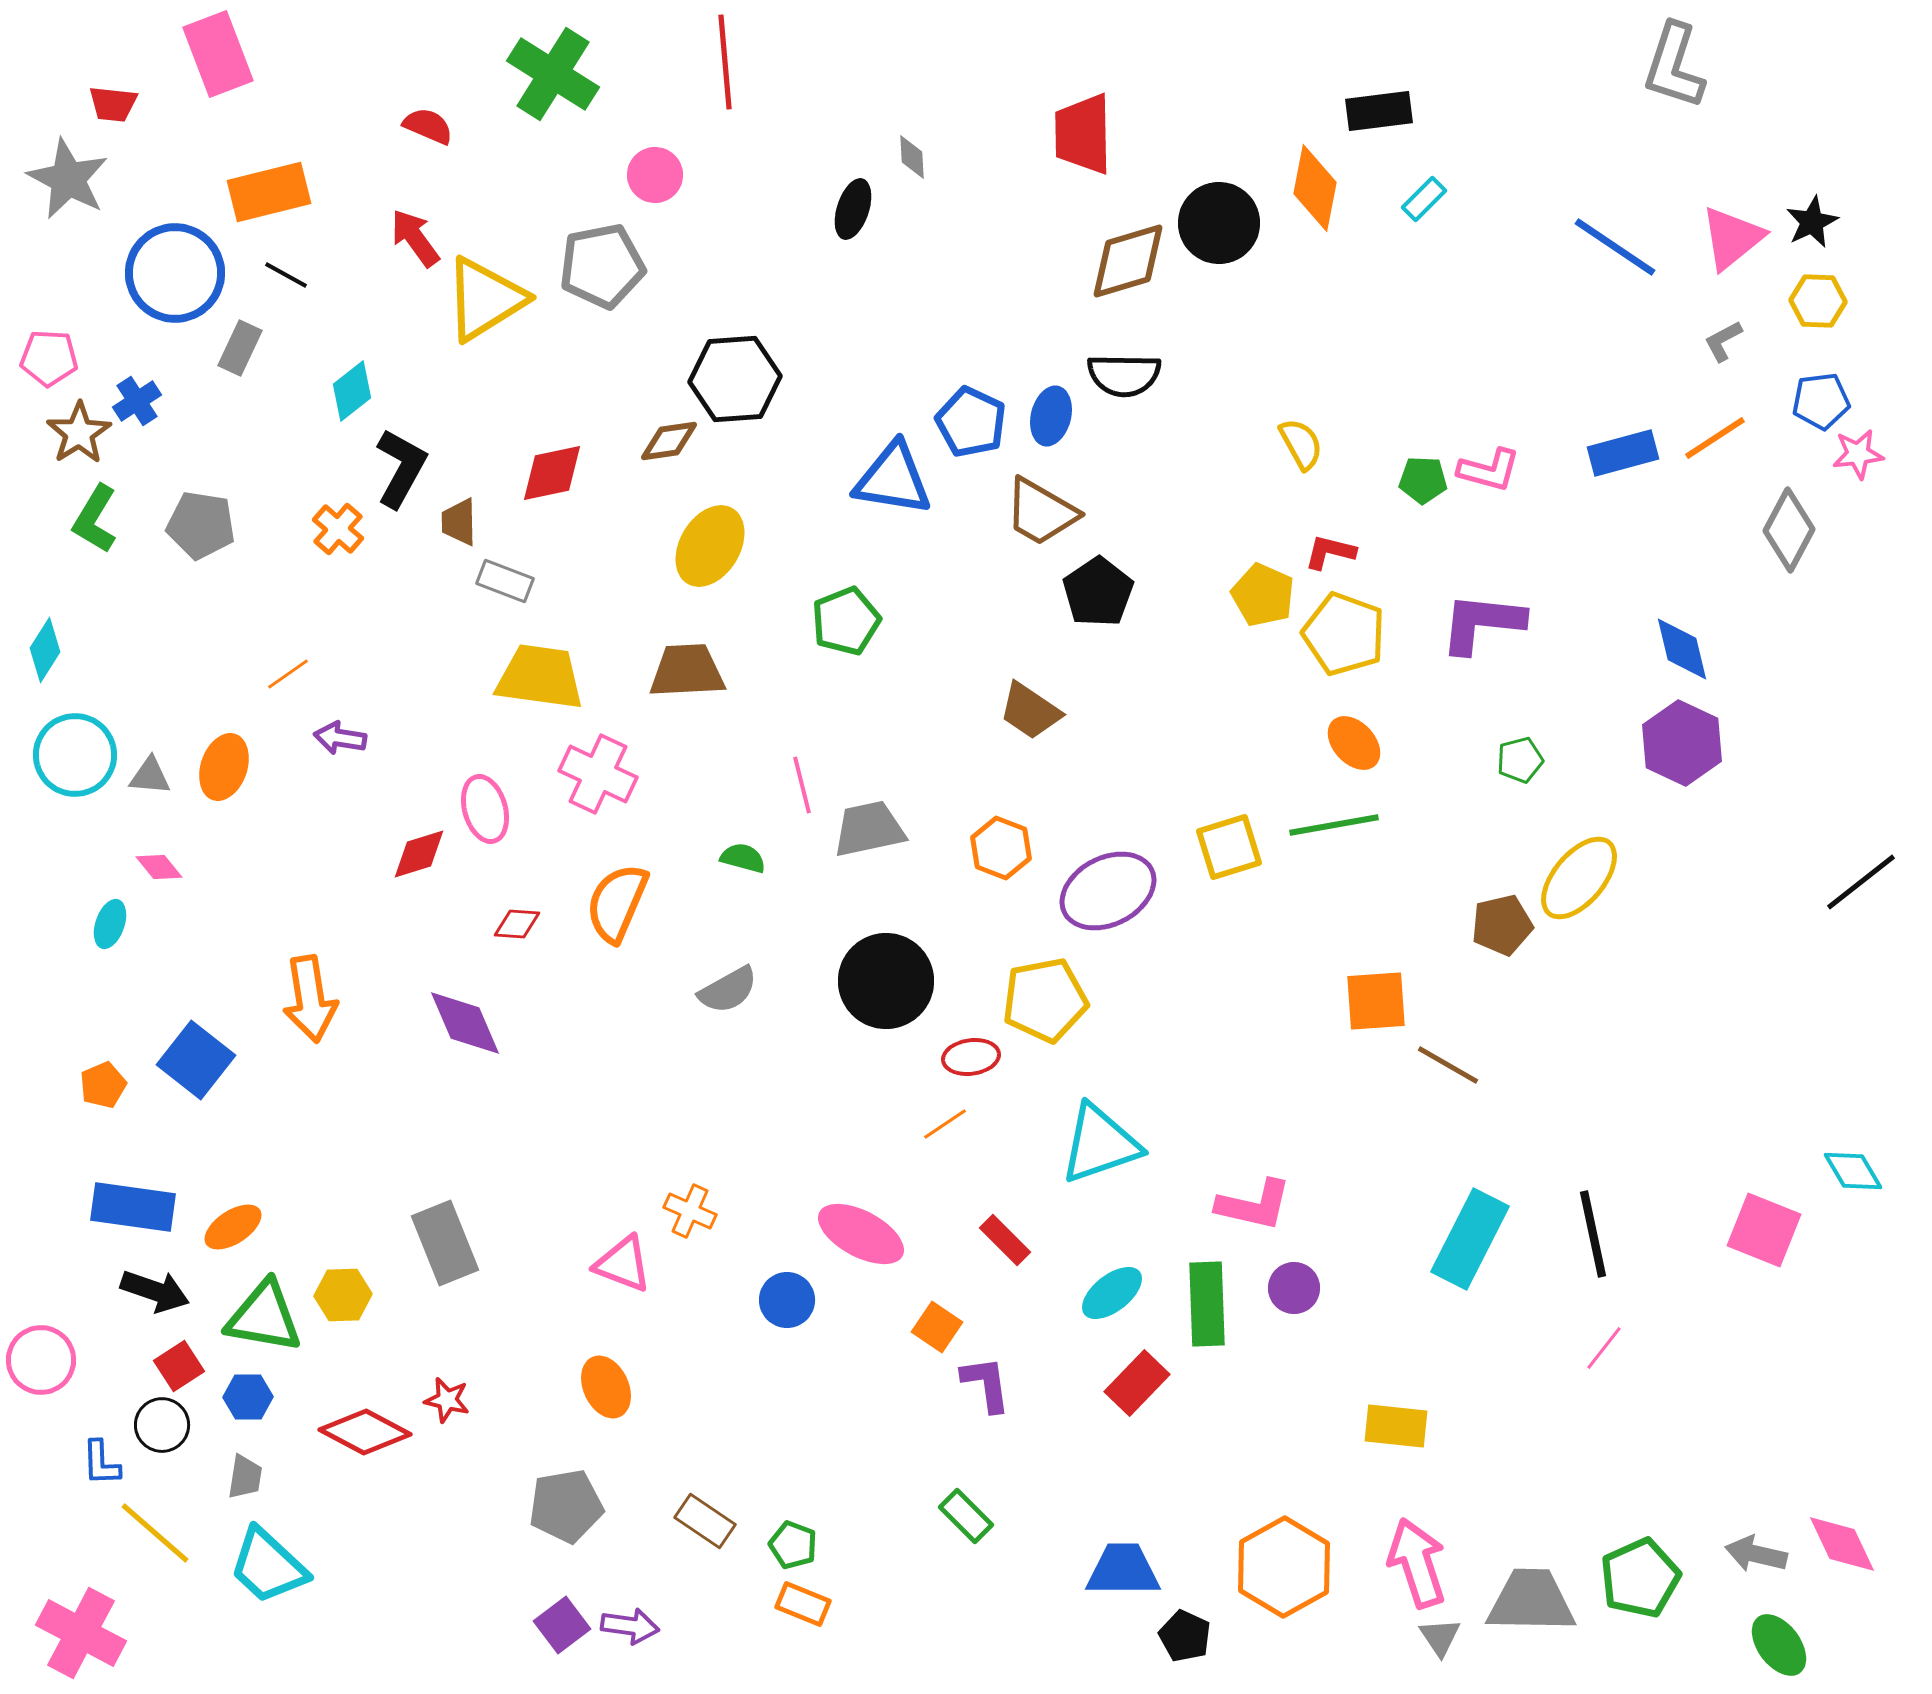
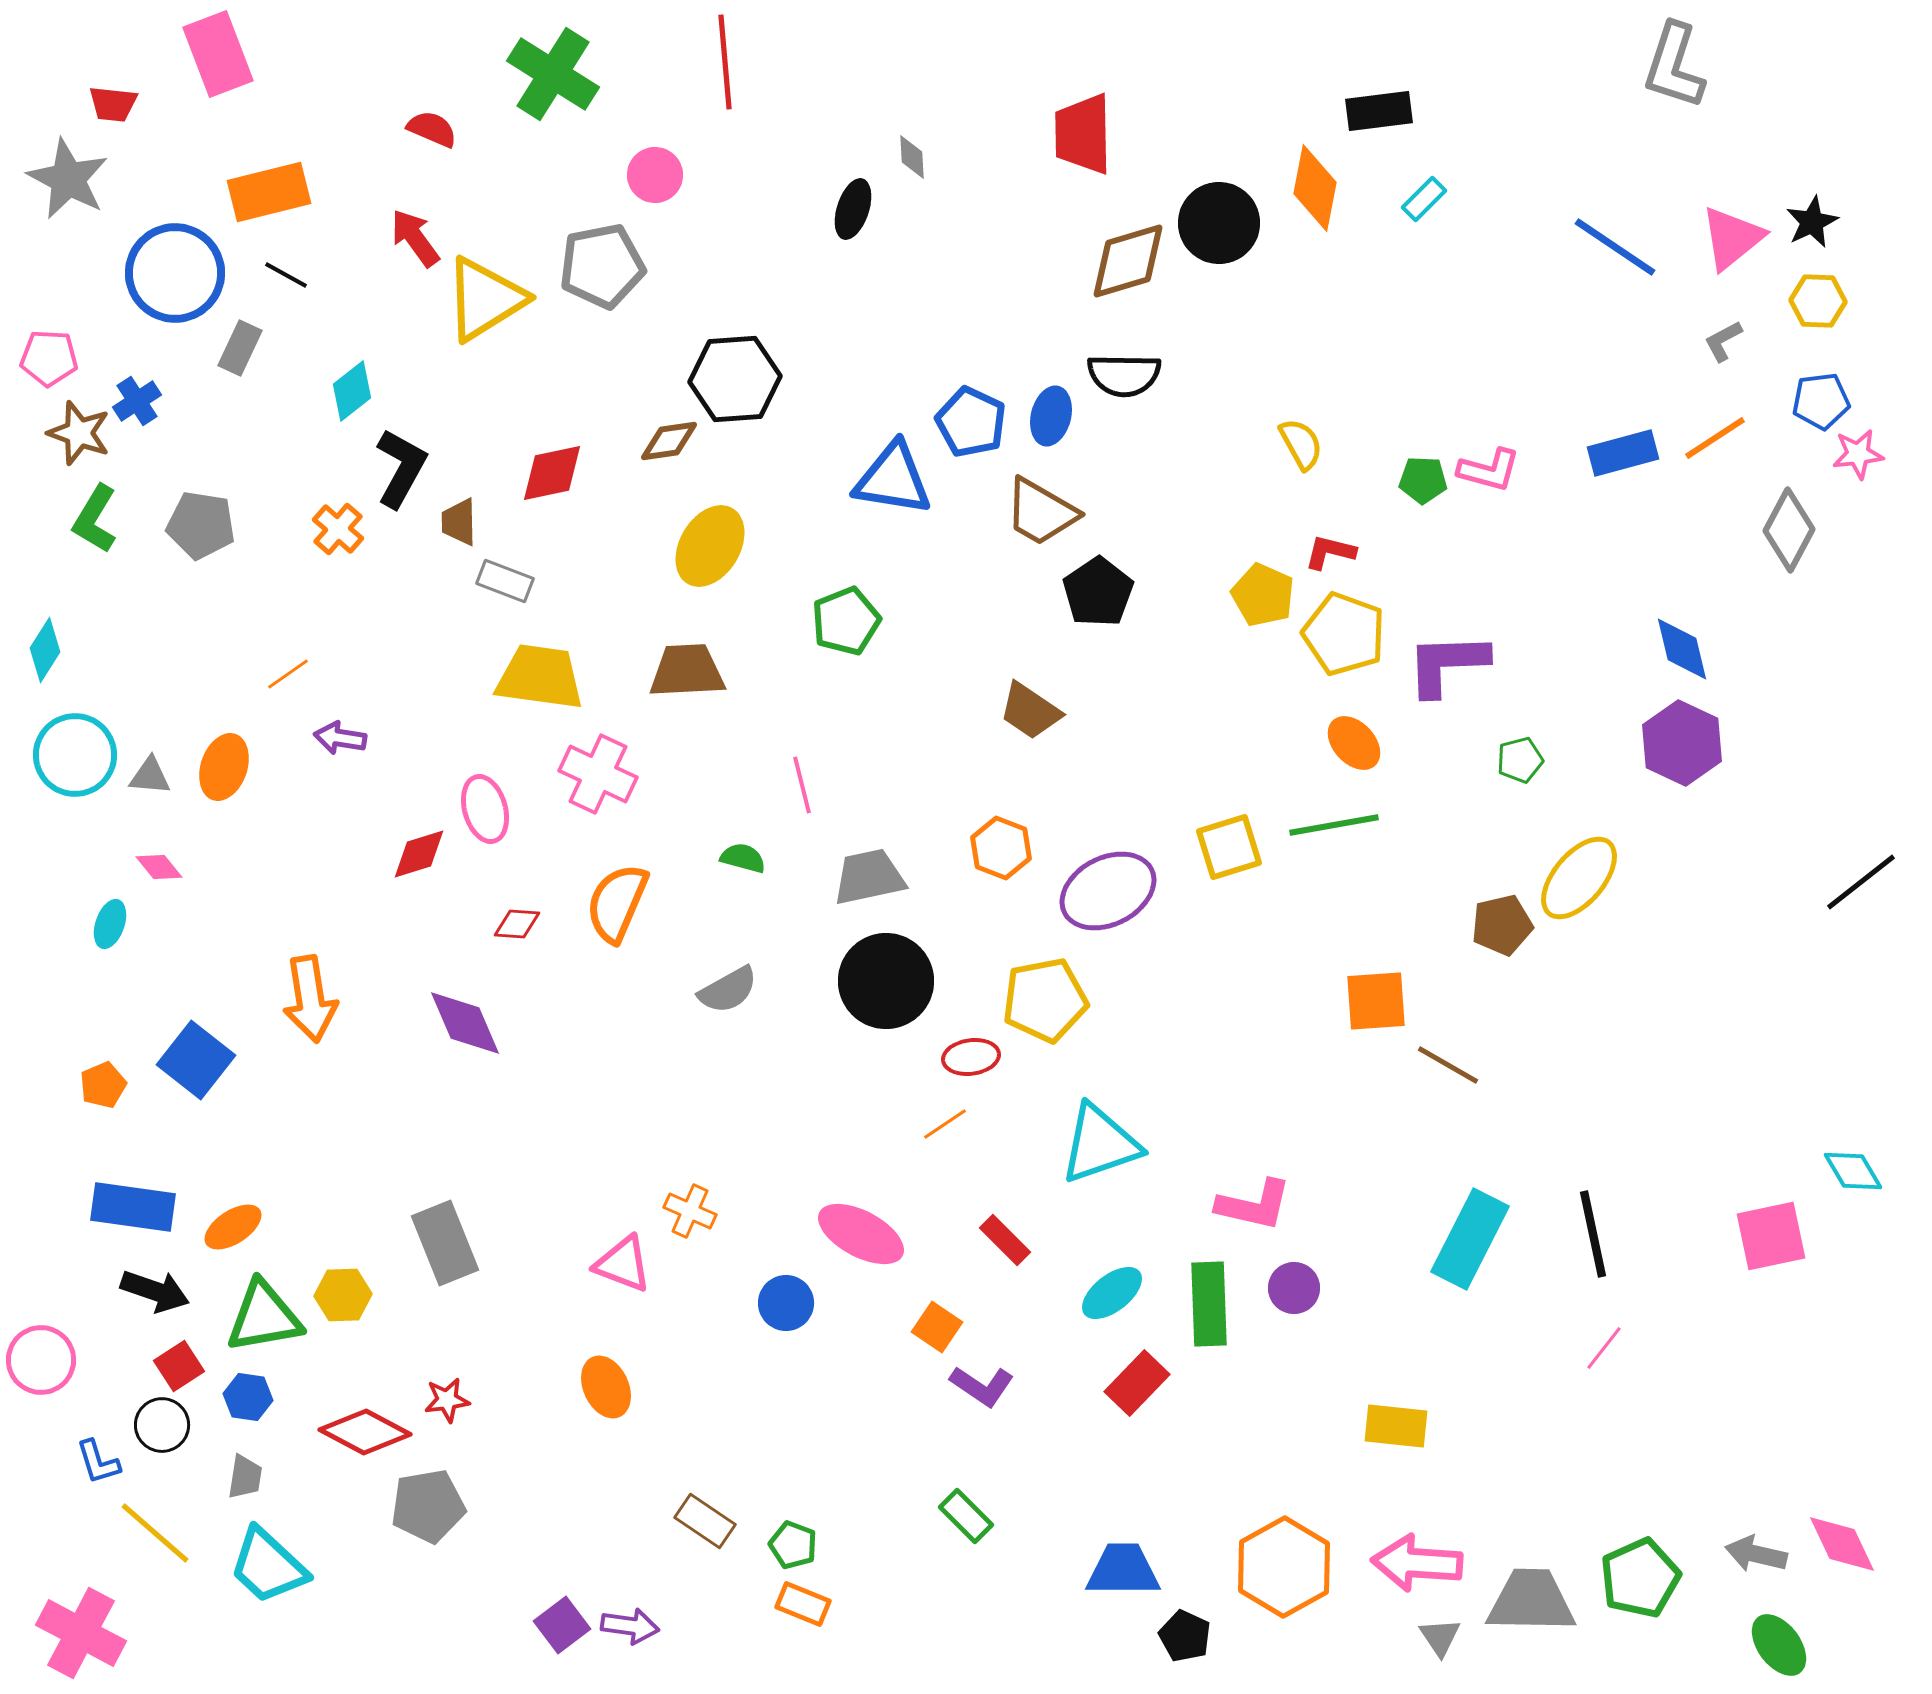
red semicircle at (428, 126): moved 4 px right, 3 px down
brown star at (79, 433): rotated 20 degrees counterclockwise
purple L-shape at (1482, 623): moved 35 px left, 41 px down; rotated 8 degrees counterclockwise
gray trapezoid at (869, 829): moved 48 px down
pink square at (1764, 1230): moved 7 px right, 6 px down; rotated 34 degrees counterclockwise
blue circle at (787, 1300): moved 1 px left, 3 px down
green rectangle at (1207, 1304): moved 2 px right
green triangle at (264, 1317): rotated 20 degrees counterclockwise
purple L-shape at (986, 1384): moved 4 px left, 2 px down; rotated 132 degrees clockwise
blue hexagon at (248, 1397): rotated 9 degrees clockwise
red star at (447, 1400): rotated 21 degrees counterclockwise
blue L-shape at (101, 1463): moved 3 px left, 1 px up; rotated 15 degrees counterclockwise
gray pentagon at (566, 1506): moved 138 px left
pink arrow at (1417, 1563): rotated 68 degrees counterclockwise
